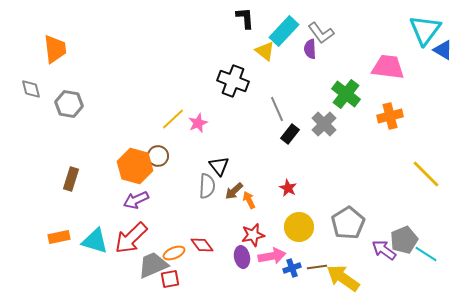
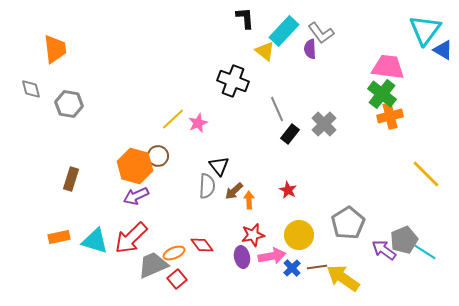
green cross at (346, 94): moved 36 px right
red star at (288, 188): moved 2 px down
purple arrow at (136, 200): moved 4 px up
orange arrow at (249, 200): rotated 24 degrees clockwise
yellow circle at (299, 227): moved 8 px down
cyan line at (426, 254): moved 1 px left, 2 px up
blue cross at (292, 268): rotated 24 degrees counterclockwise
red square at (170, 279): moved 7 px right; rotated 30 degrees counterclockwise
